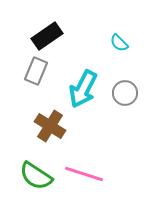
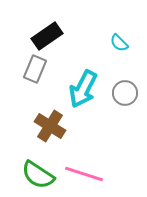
gray rectangle: moved 1 px left, 2 px up
green semicircle: moved 2 px right, 1 px up
